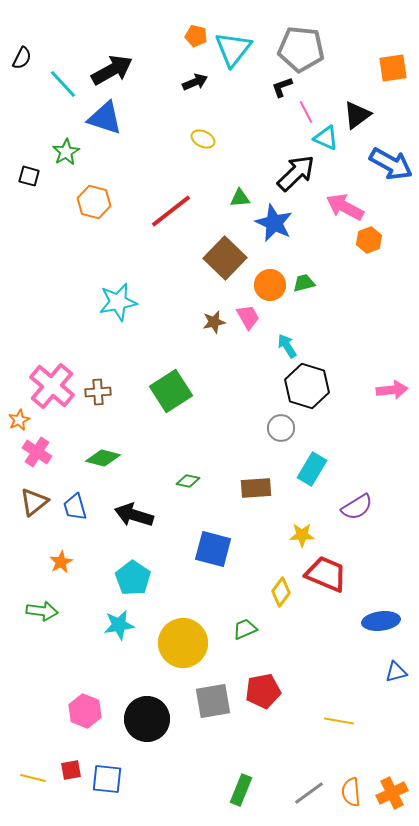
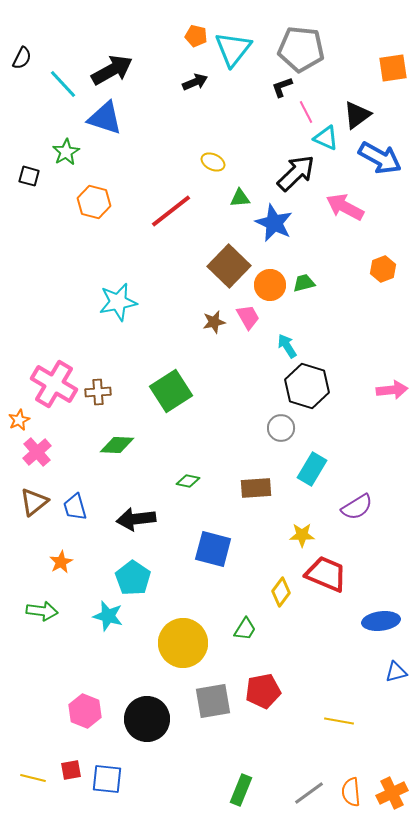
yellow ellipse at (203, 139): moved 10 px right, 23 px down
blue arrow at (391, 164): moved 11 px left, 6 px up
orange hexagon at (369, 240): moved 14 px right, 29 px down
brown square at (225, 258): moved 4 px right, 8 px down
pink cross at (52, 386): moved 2 px right, 2 px up; rotated 9 degrees counterclockwise
pink cross at (37, 452): rotated 16 degrees clockwise
green diamond at (103, 458): moved 14 px right, 13 px up; rotated 12 degrees counterclockwise
black arrow at (134, 515): moved 2 px right, 4 px down; rotated 24 degrees counterclockwise
cyan star at (119, 625): moved 11 px left, 9 px up; rotated 24 degrees clockwise
green trapezoid at (245, 629): rotated 145 degrees clockwise
